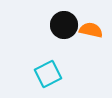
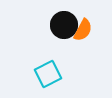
orange semicircle: moved 8 px left; rotated 105 degrees clockwise
